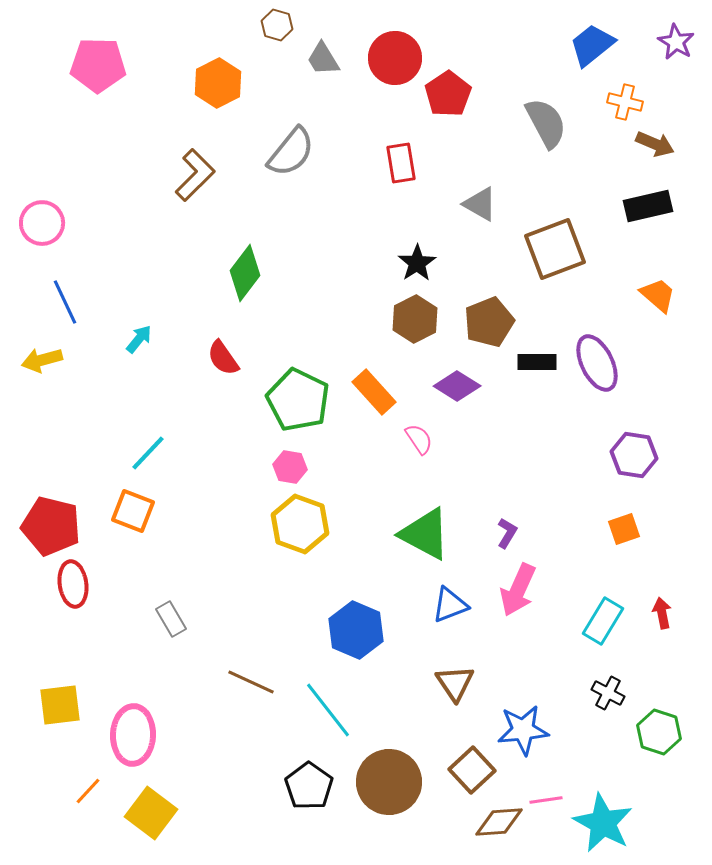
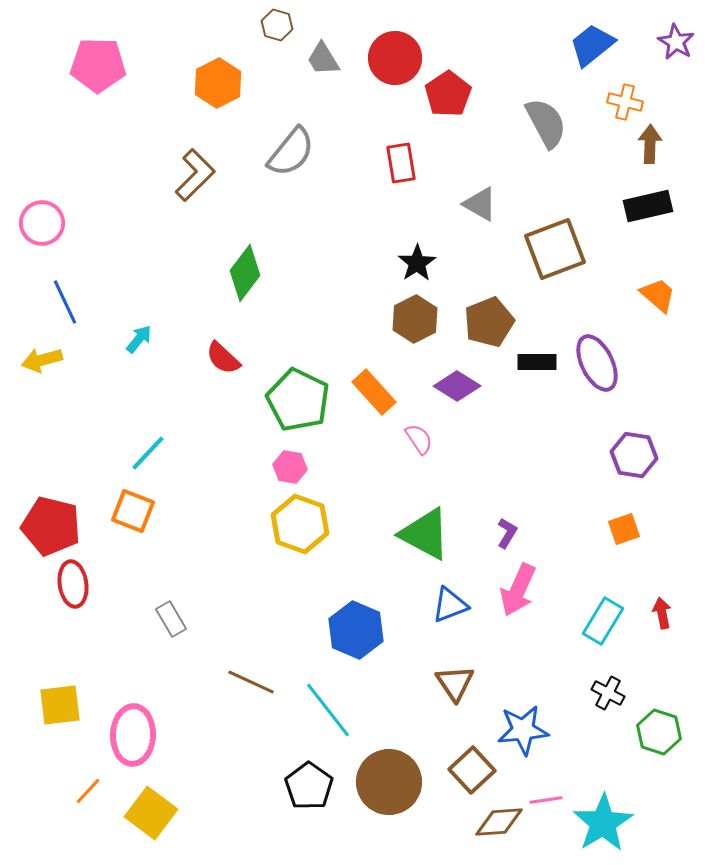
brown arrow at (655, 144): moved 5 px left; rotated 111 degrees counterclockwise
red semicircle at (223, 358): rotated 12 degrees counterclockwise
cyan star at (603, 823): rotated 12 degrees clockwise
